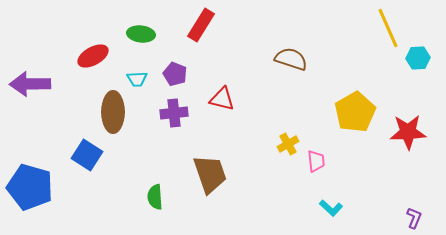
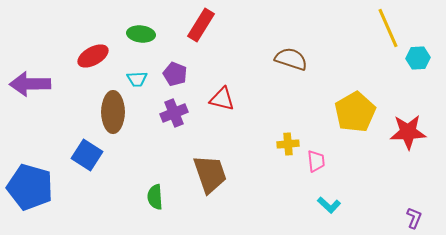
purple cross: rotated 16 degrees counterclockwise
yellow cross: rotated 25 degrees clockwise
cyan L-shape: moved 2 px left, 3 px up
